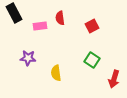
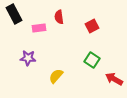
black rectangle: moved 1 px down
red semicircle: moved 1 px left, 1 px up
pink rectangle: moved 1 px left, 2 px down
yellow semicircle: moved 3 px down; rotated 49 degrees clockwise
red arrow: rotated 102 degrees clockwise
